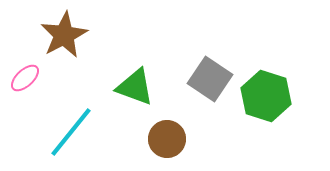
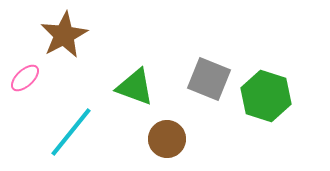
gray square: moved 1 px left; rotated 12 degrees counterclockwise
